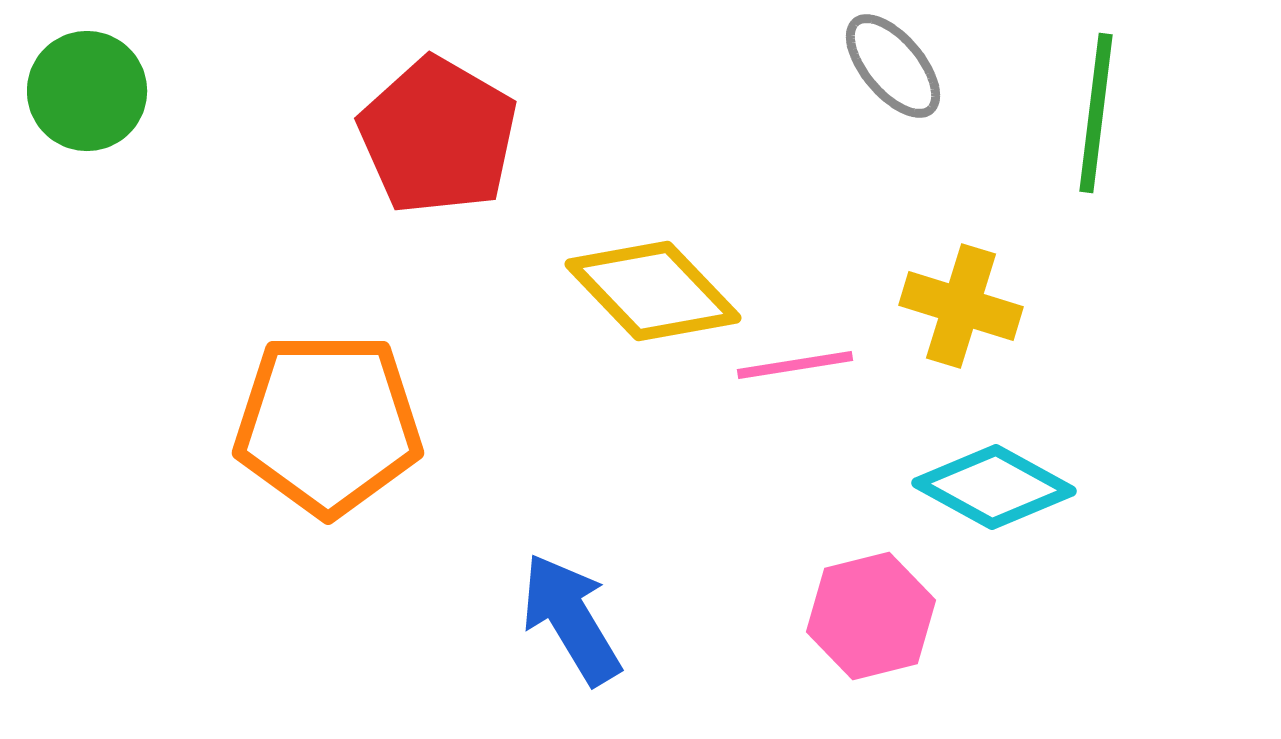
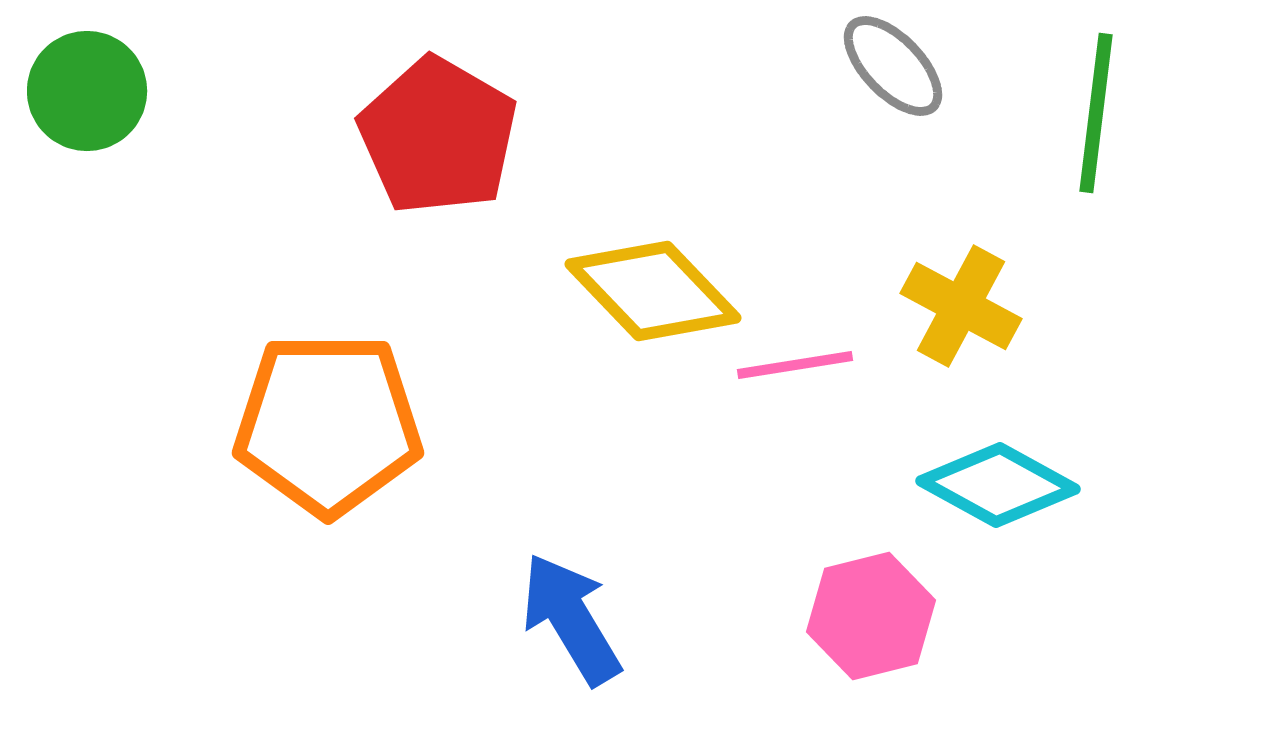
gray ellipse: rotated 4 degrees counterclockwise
yellow cross: rotated 11 degrees clockwise
cyan diamond: moved 4 px right, 2 px up
